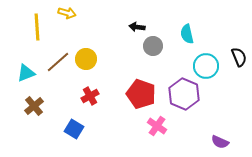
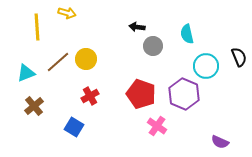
blue square: moved 2 px up
